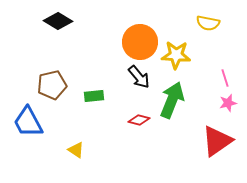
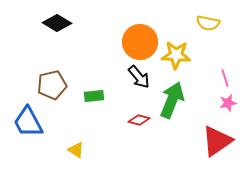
black diamond: moved 1 px left, 2 px down
